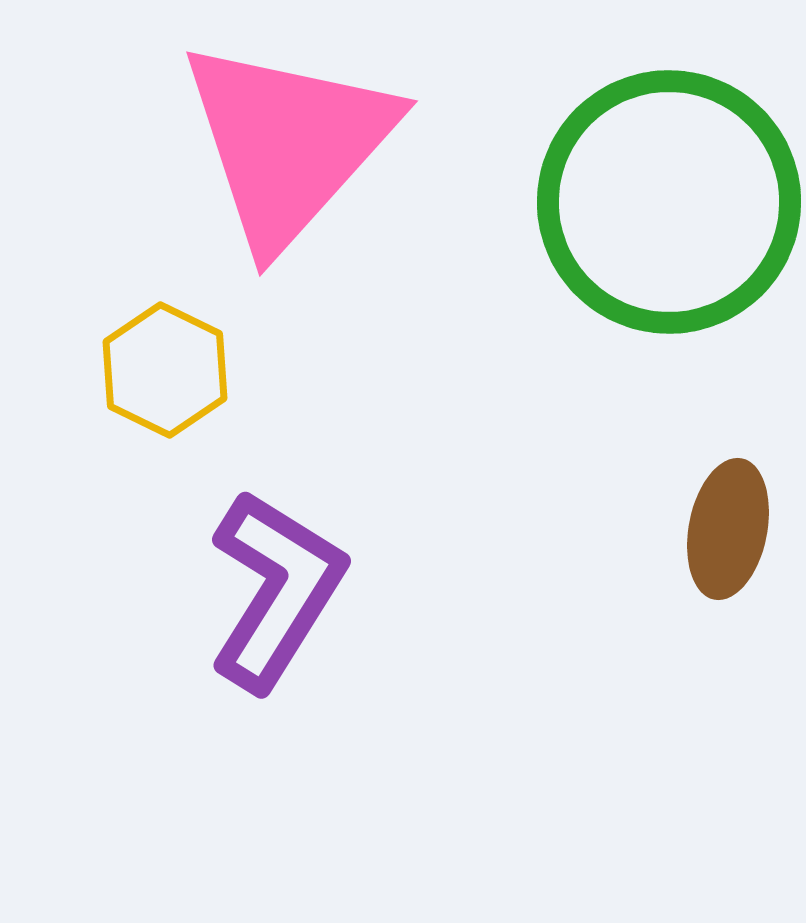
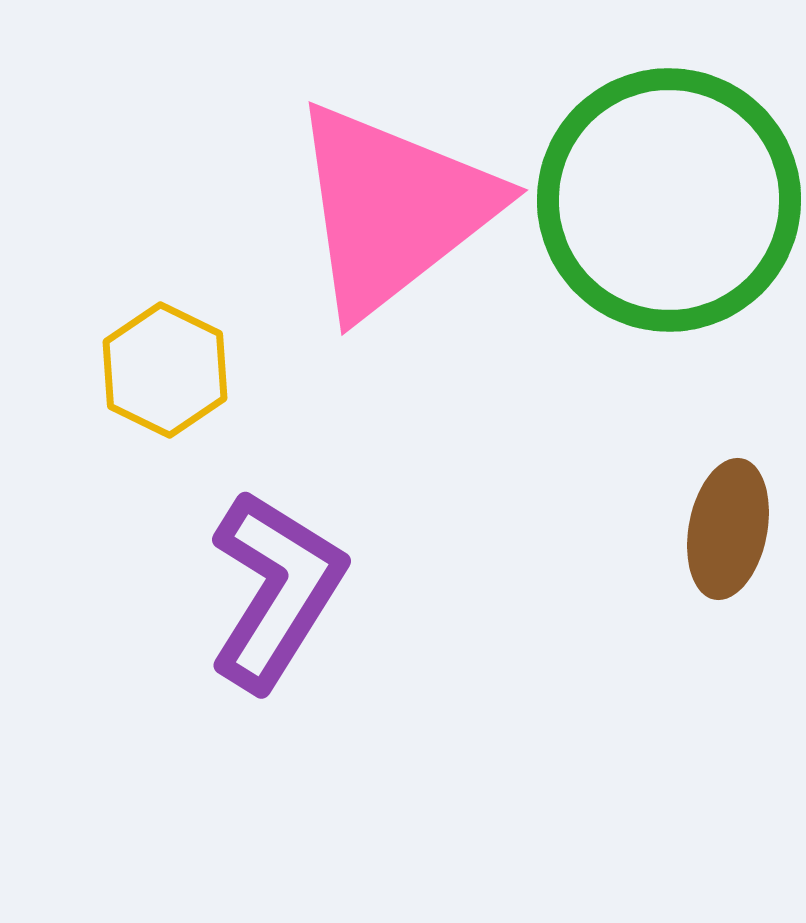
pink triangle: moved 105 px right, 66 px down; rotated 10 degrees clockwise
green circle: moved 2 px up
